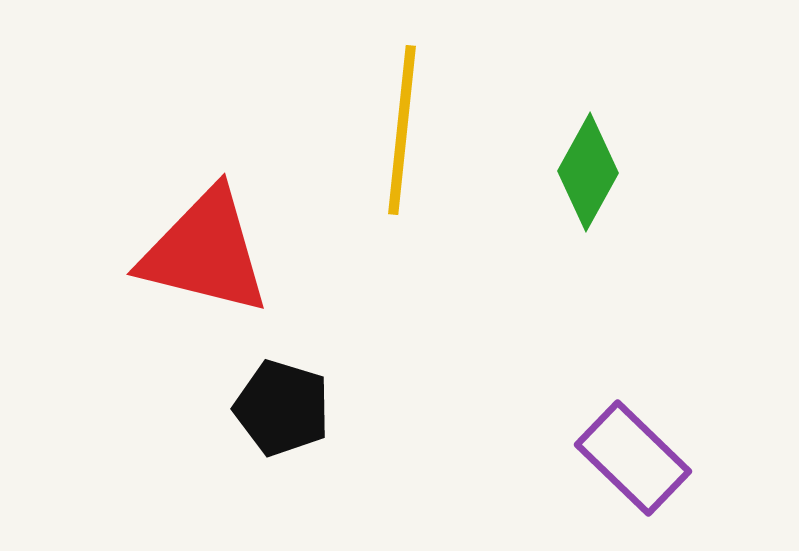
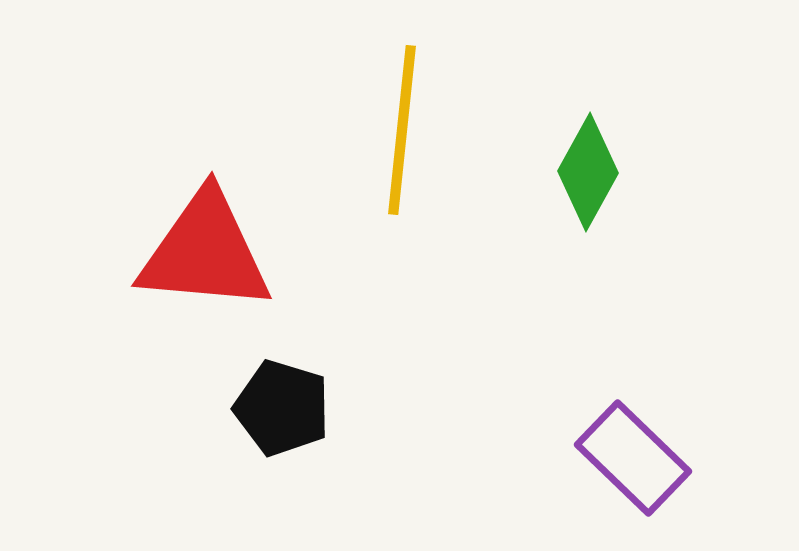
red triangle: rotated 9 degrees counterclockwise
